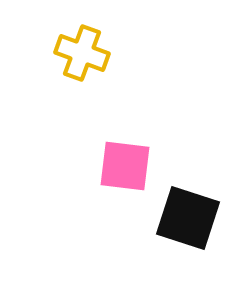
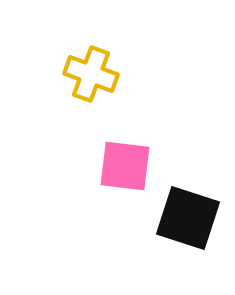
yellow cross: moved 9 px right, 21 px down
